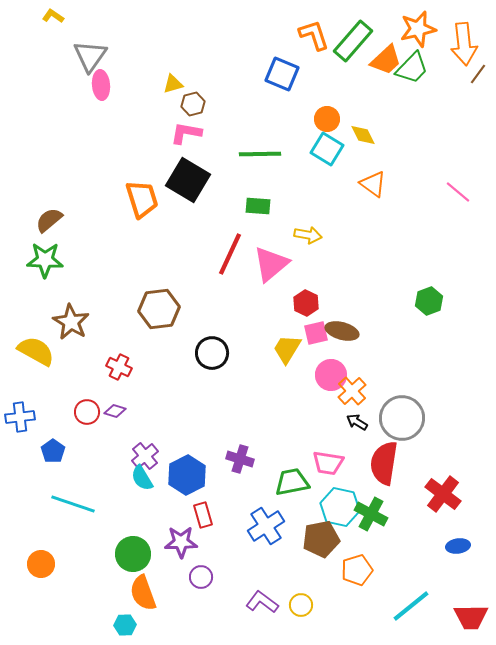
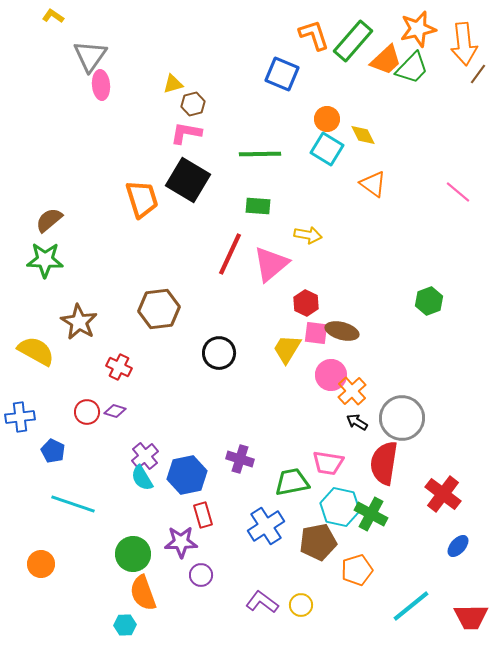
brown star at (71, 322): moved 8 px right
pink square at (316, 333): rotated 20 degrees clockwise
black circle at (212, 353): moved 7 px right
blue pentagon at (53, 451): rotated 10 degrees counterclockwise
blue hexagon at (187, 475): rotated 15 degrees clockwise
brown pentagon at (321, 539): moved 3 px left, 3 px down
blue ellipse at (458, 546): rotated 40 degrees counterclockwise
purple circle at (201, 577): moved 2 px up
